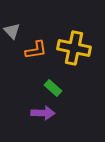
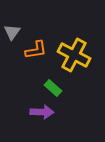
gray triangle: moved 1 px down; rotated 18 degrees clockwise
yellow cross: moved 7 px down; rotated 16 degrees clockwise
purple arrow: moved 1 px left, 1 px up
